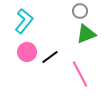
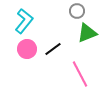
gray circle: moved 3 px left
green triangle: moved 1 px right, 1 px up
pink circle: moved 3 px up
black line: moved 3 px right, 8 px up
